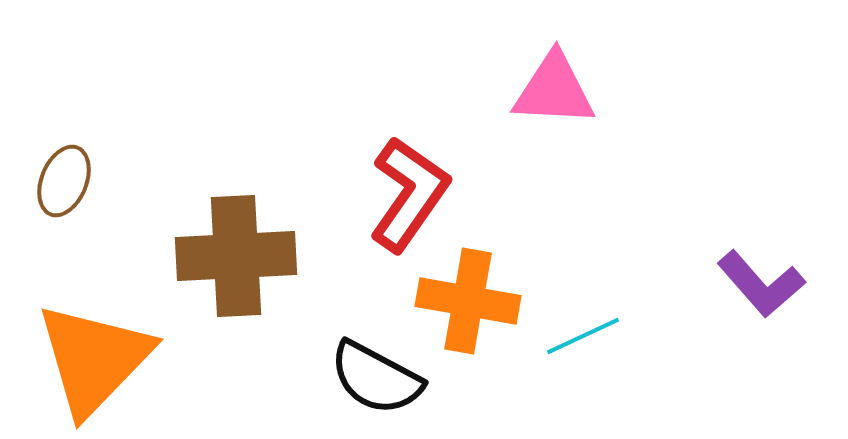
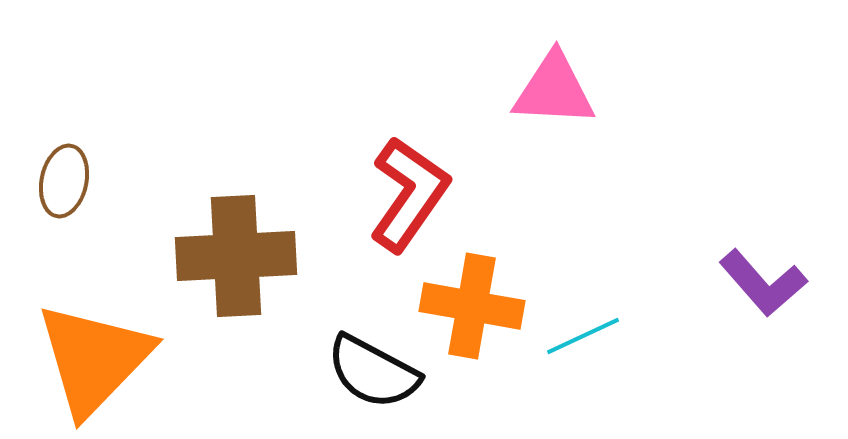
brown ellipse: rotated 10 degrees counterclockwise
purple L-shape: moved 2 px right, 1 px up
orange cross: moved 4 px right, 5 px down
black semicircle: moved 3 px left, 6 px up
